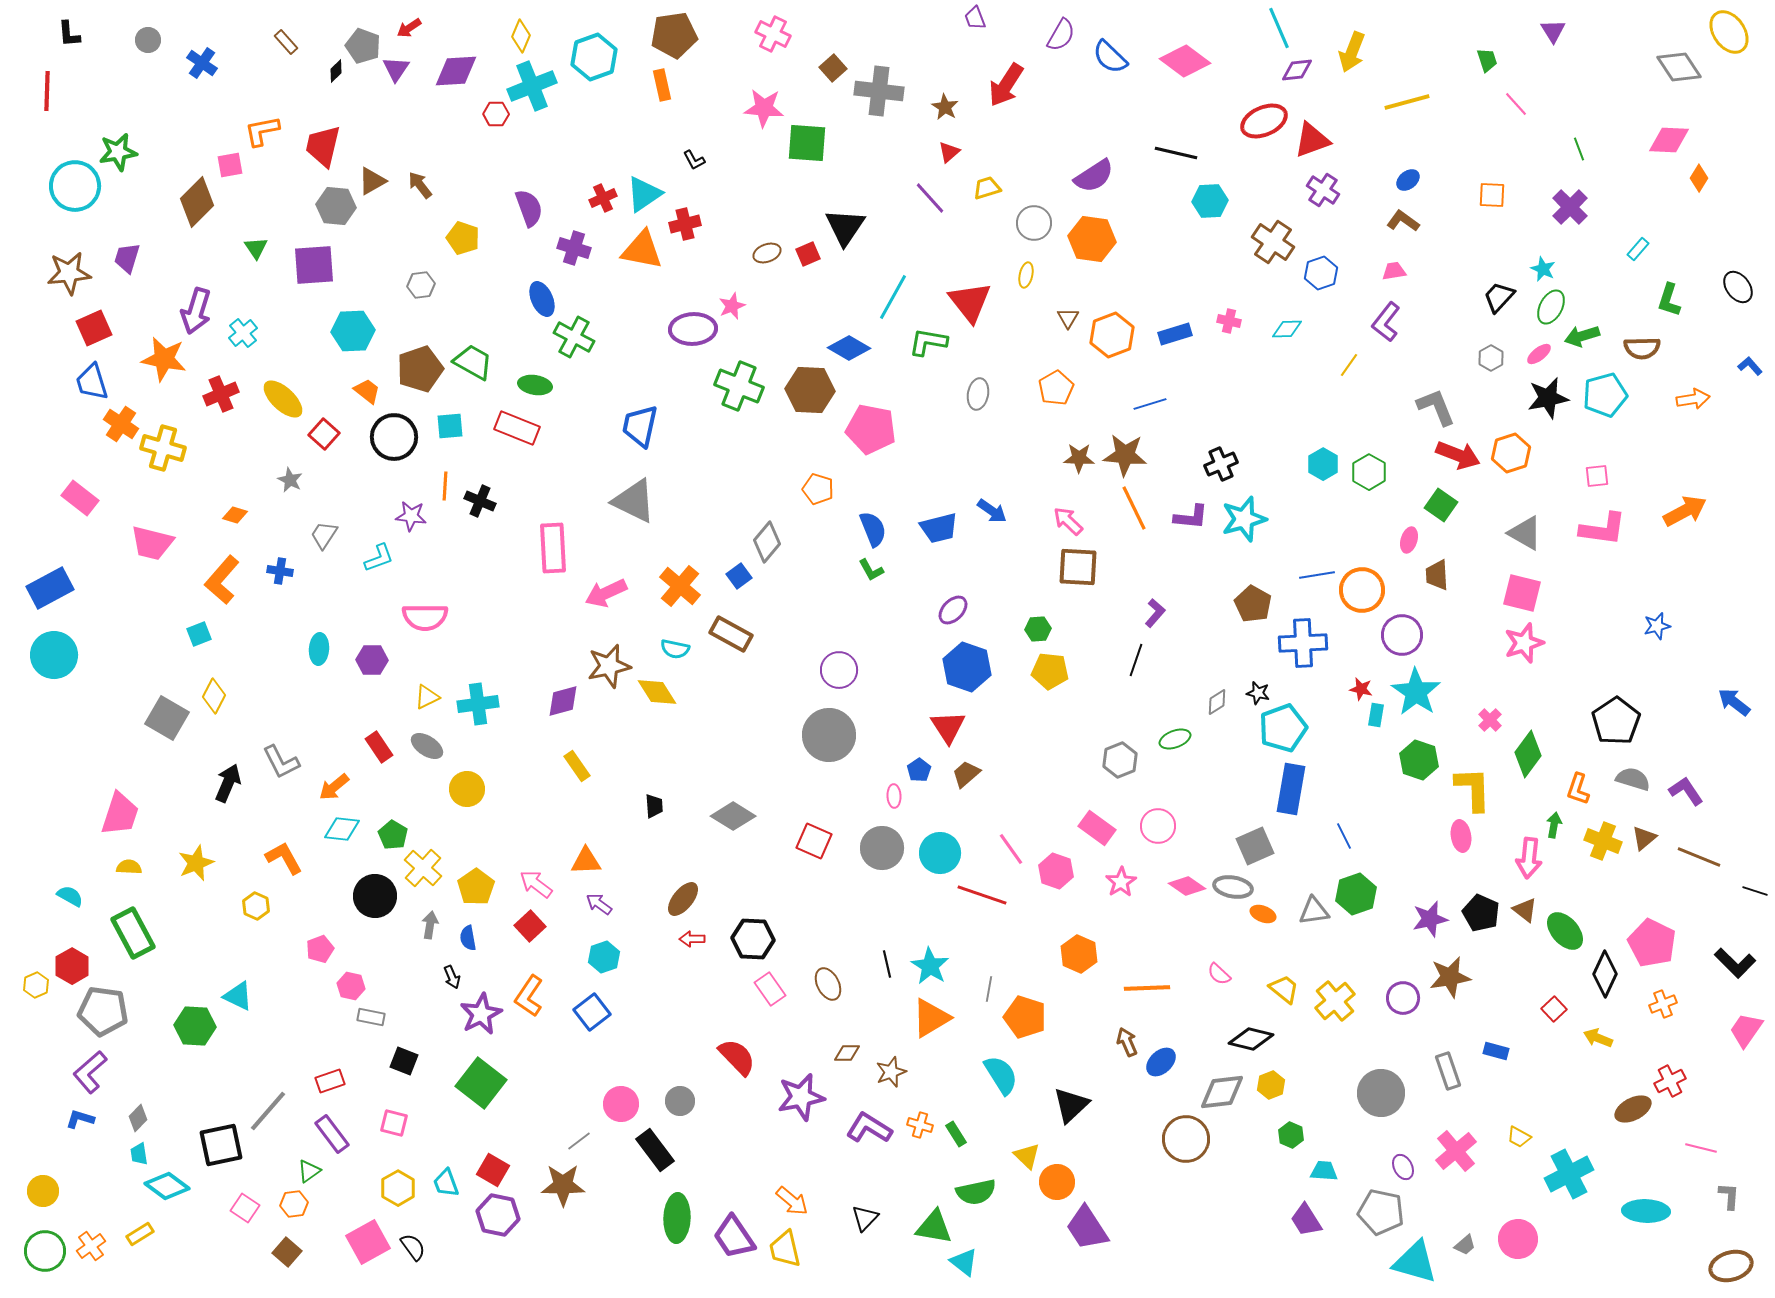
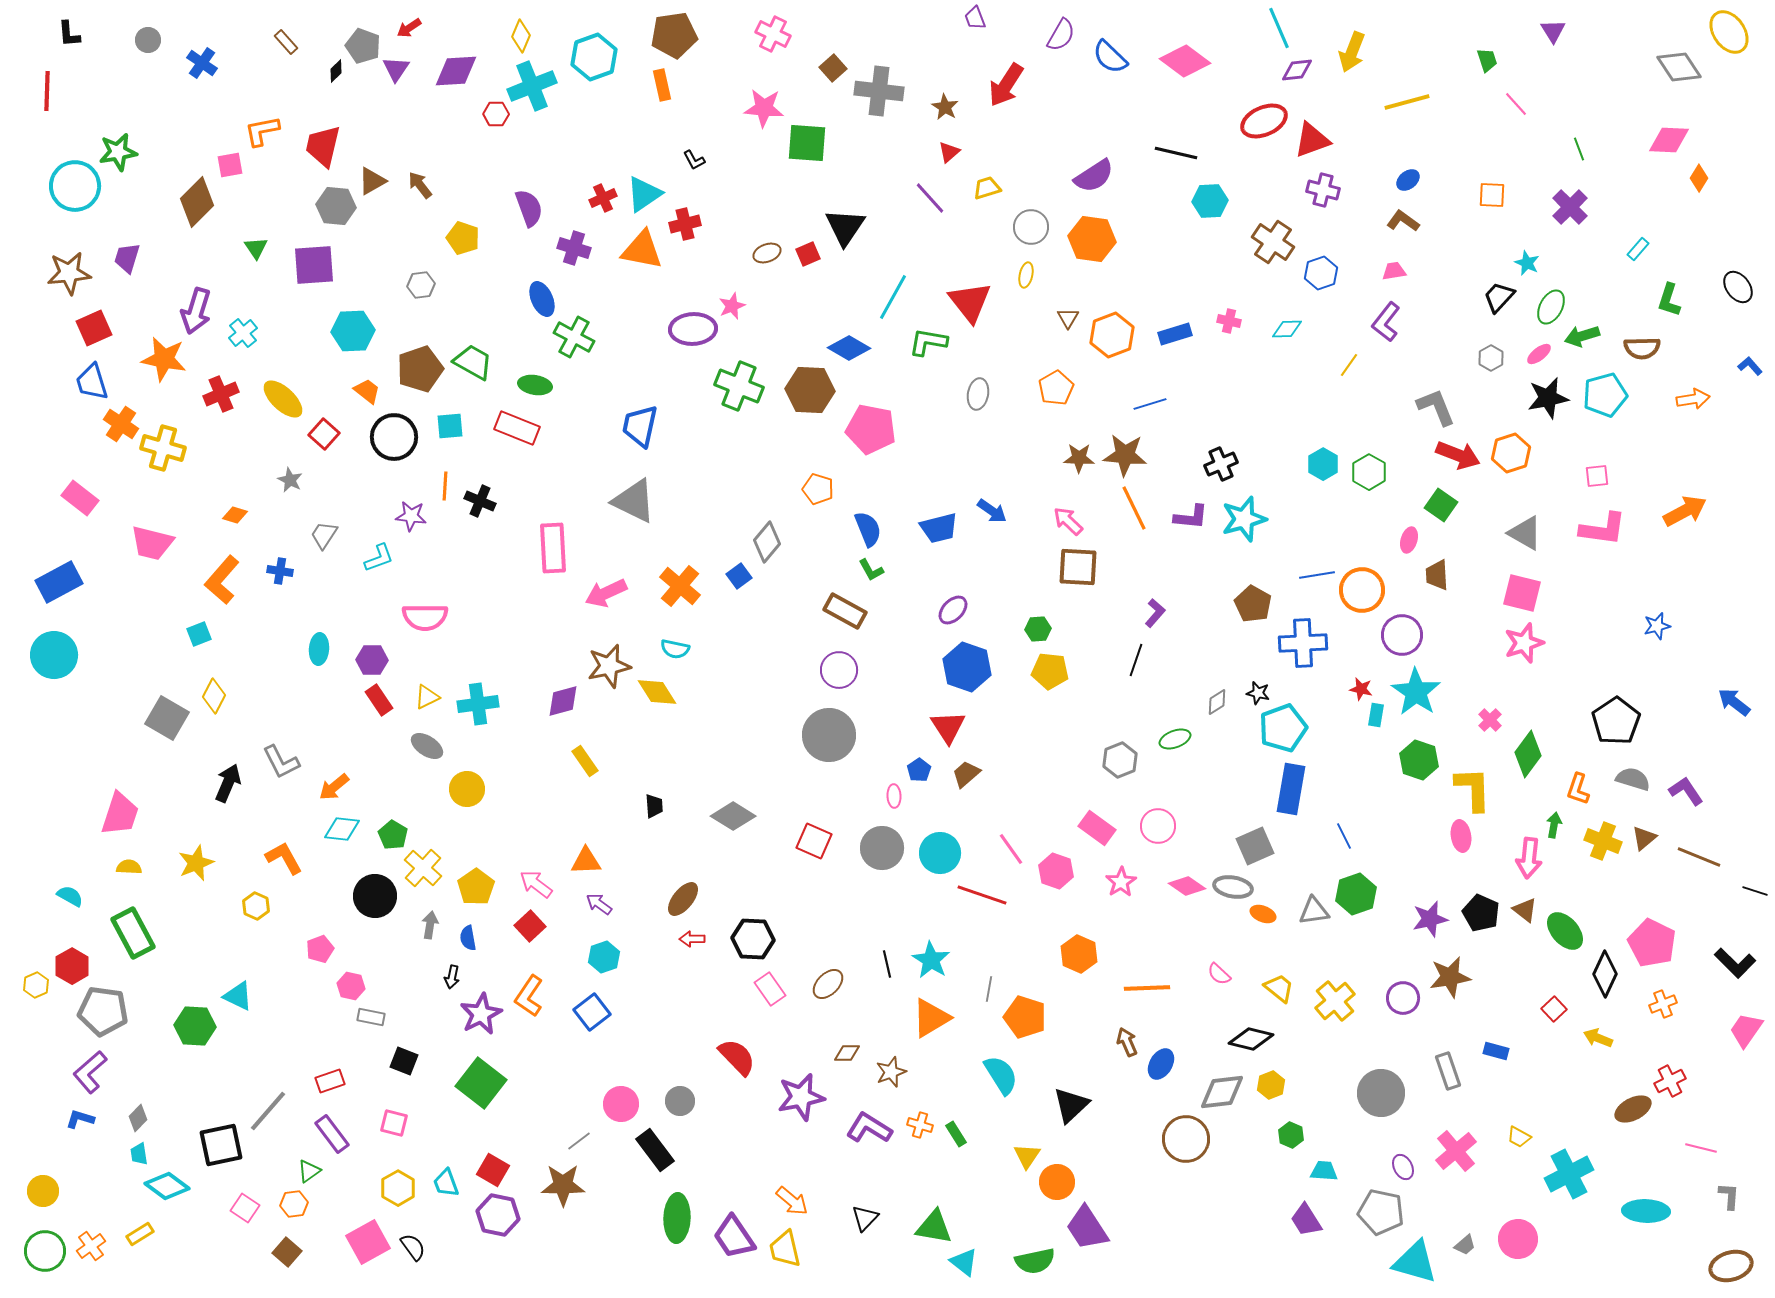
purple cross at (1323, 190): rotated 20 degrees counterclockwise
gray circle at (1034, 223): moved 3 px left, 4 px down
cyan star at (1543, 269): moved 16 px left, 6 px up
blue semicircle at (873, 529): moved 5 px left
blue rectangle at (50, 588): moved 9 px right, 6 px up
brown rectangle at (731, 634): moved 114 px right, 23 px up
red rectangle at (379, 747): moved 47 px up
yellow rectangle at (577, 766): moved 8 px right, 5 px up
cyan star at (930, 966): moved 1 px right, 6 px up
black arrow at (452, 977): rotated 35 degrees clockwise
brown ellipse at (828, 984): rotated 72 degrees clockwise
yellow trapezoid at (1284, 989): moved 5 px left, 1 px up
blue ellipse at (1161, 1062): moved 2 px down; rotated 16 degrees counterclockwise
yellow triangle at (1027, 1156): rotated 20 degrees clockwise
green semicircle at (976, 1192): moved 59 px right, 69 px down
